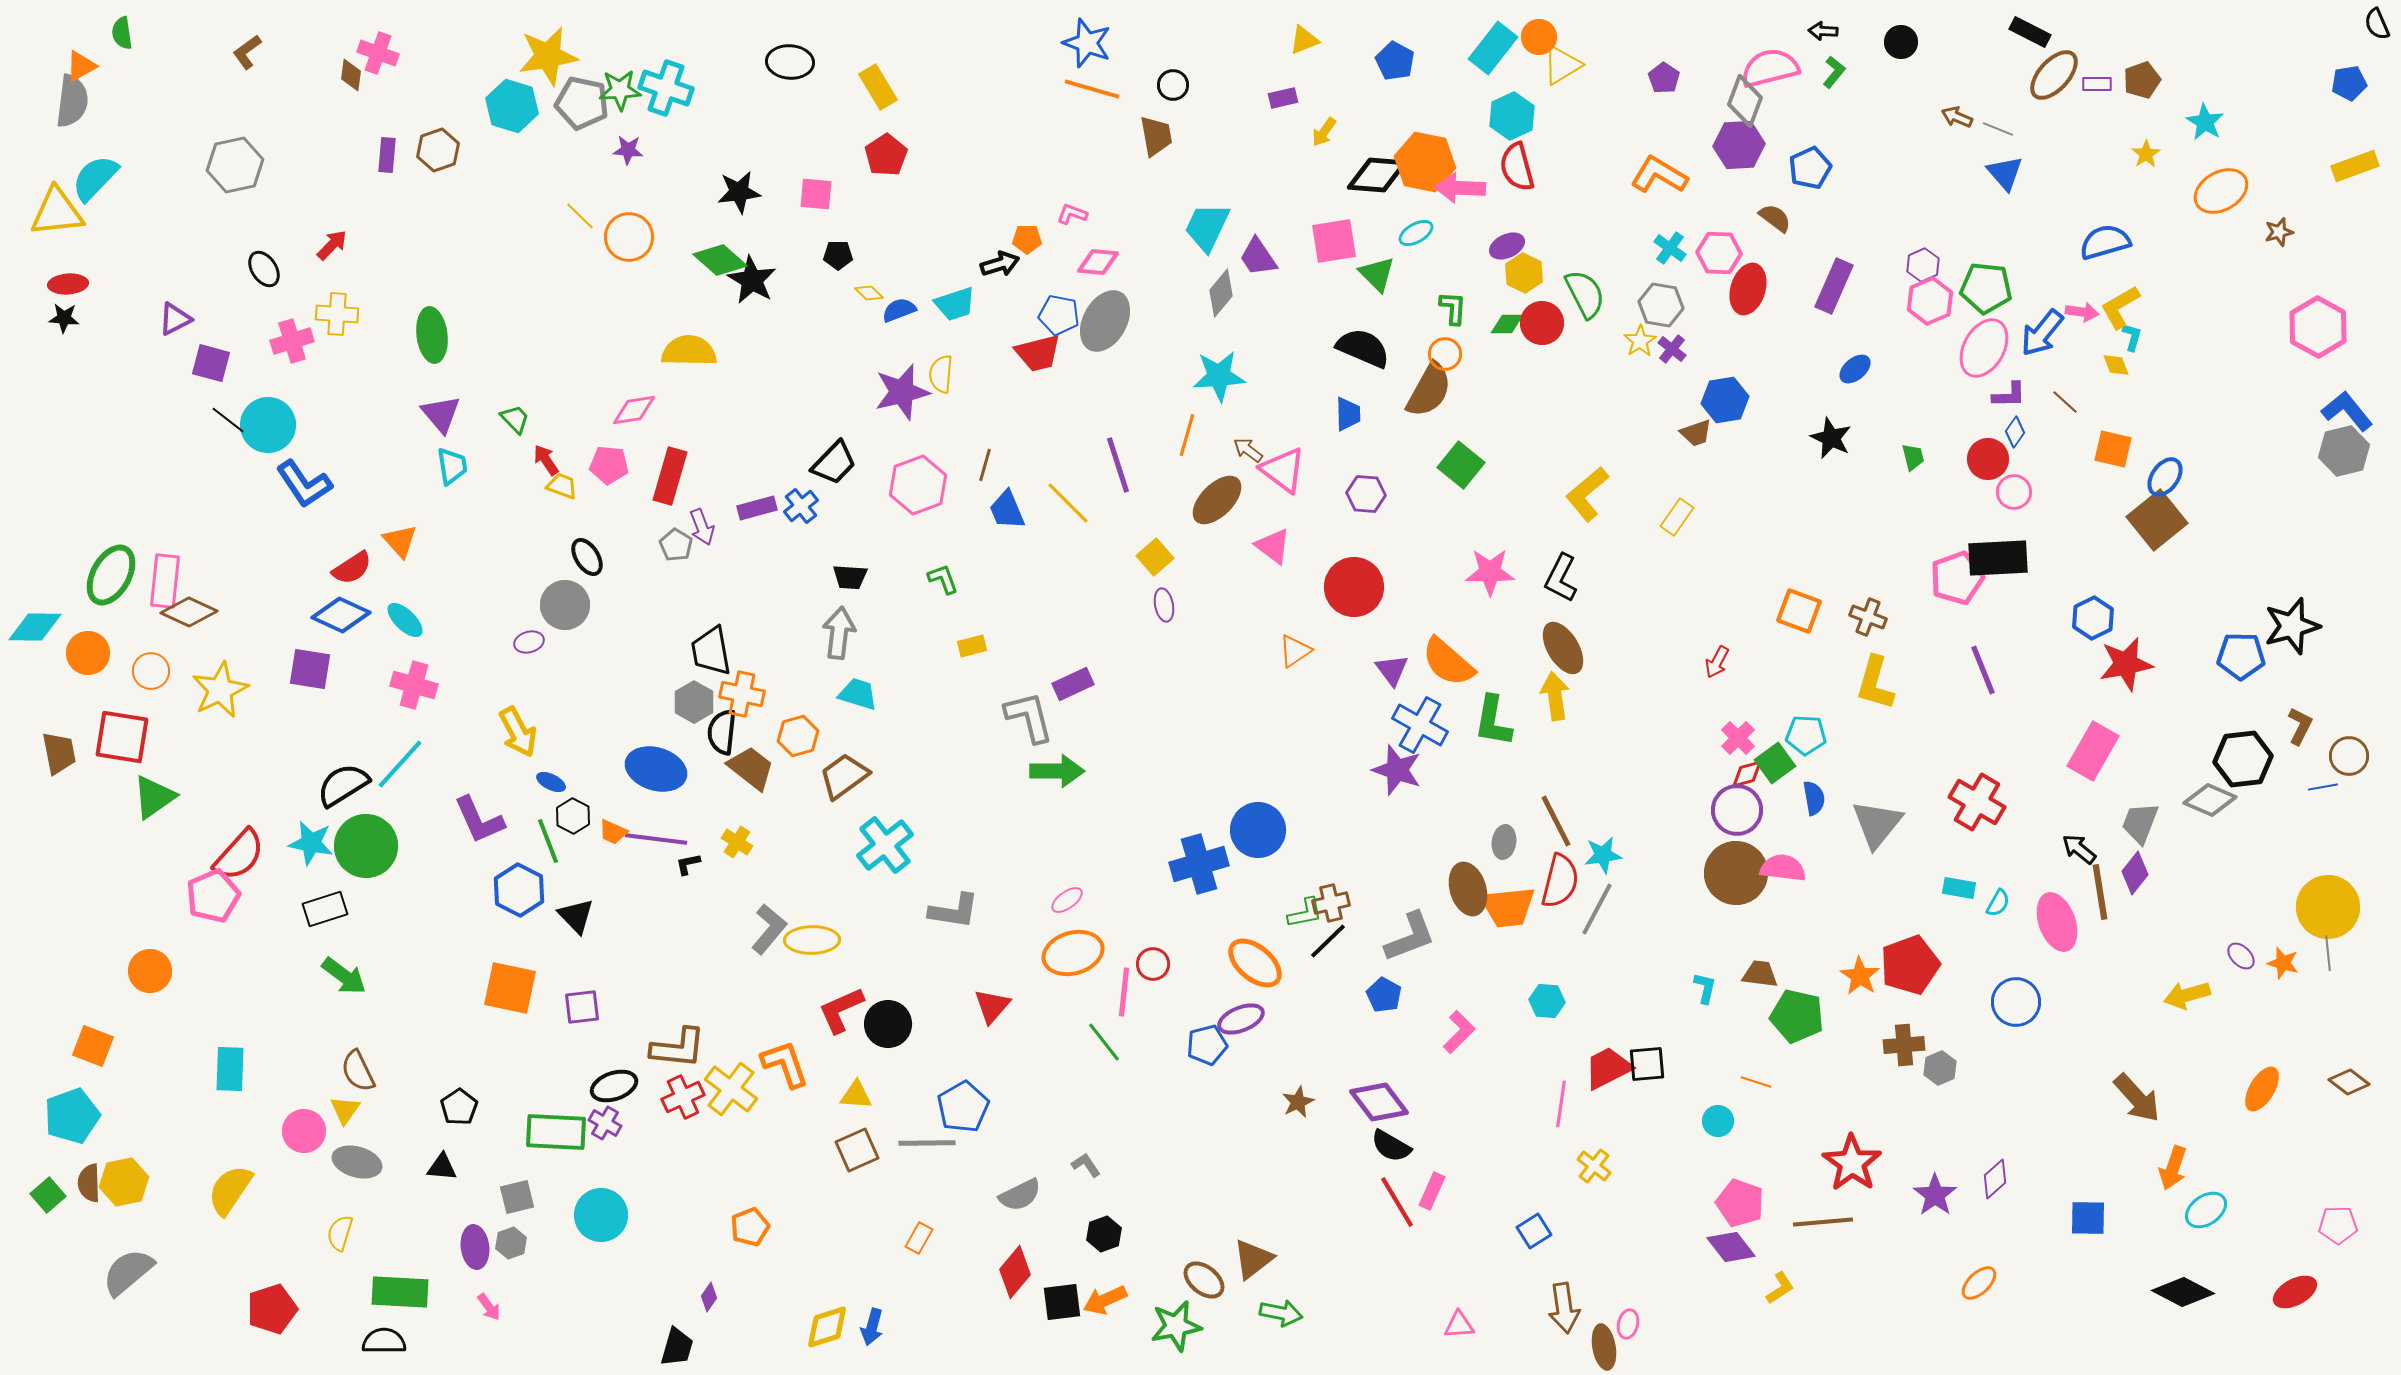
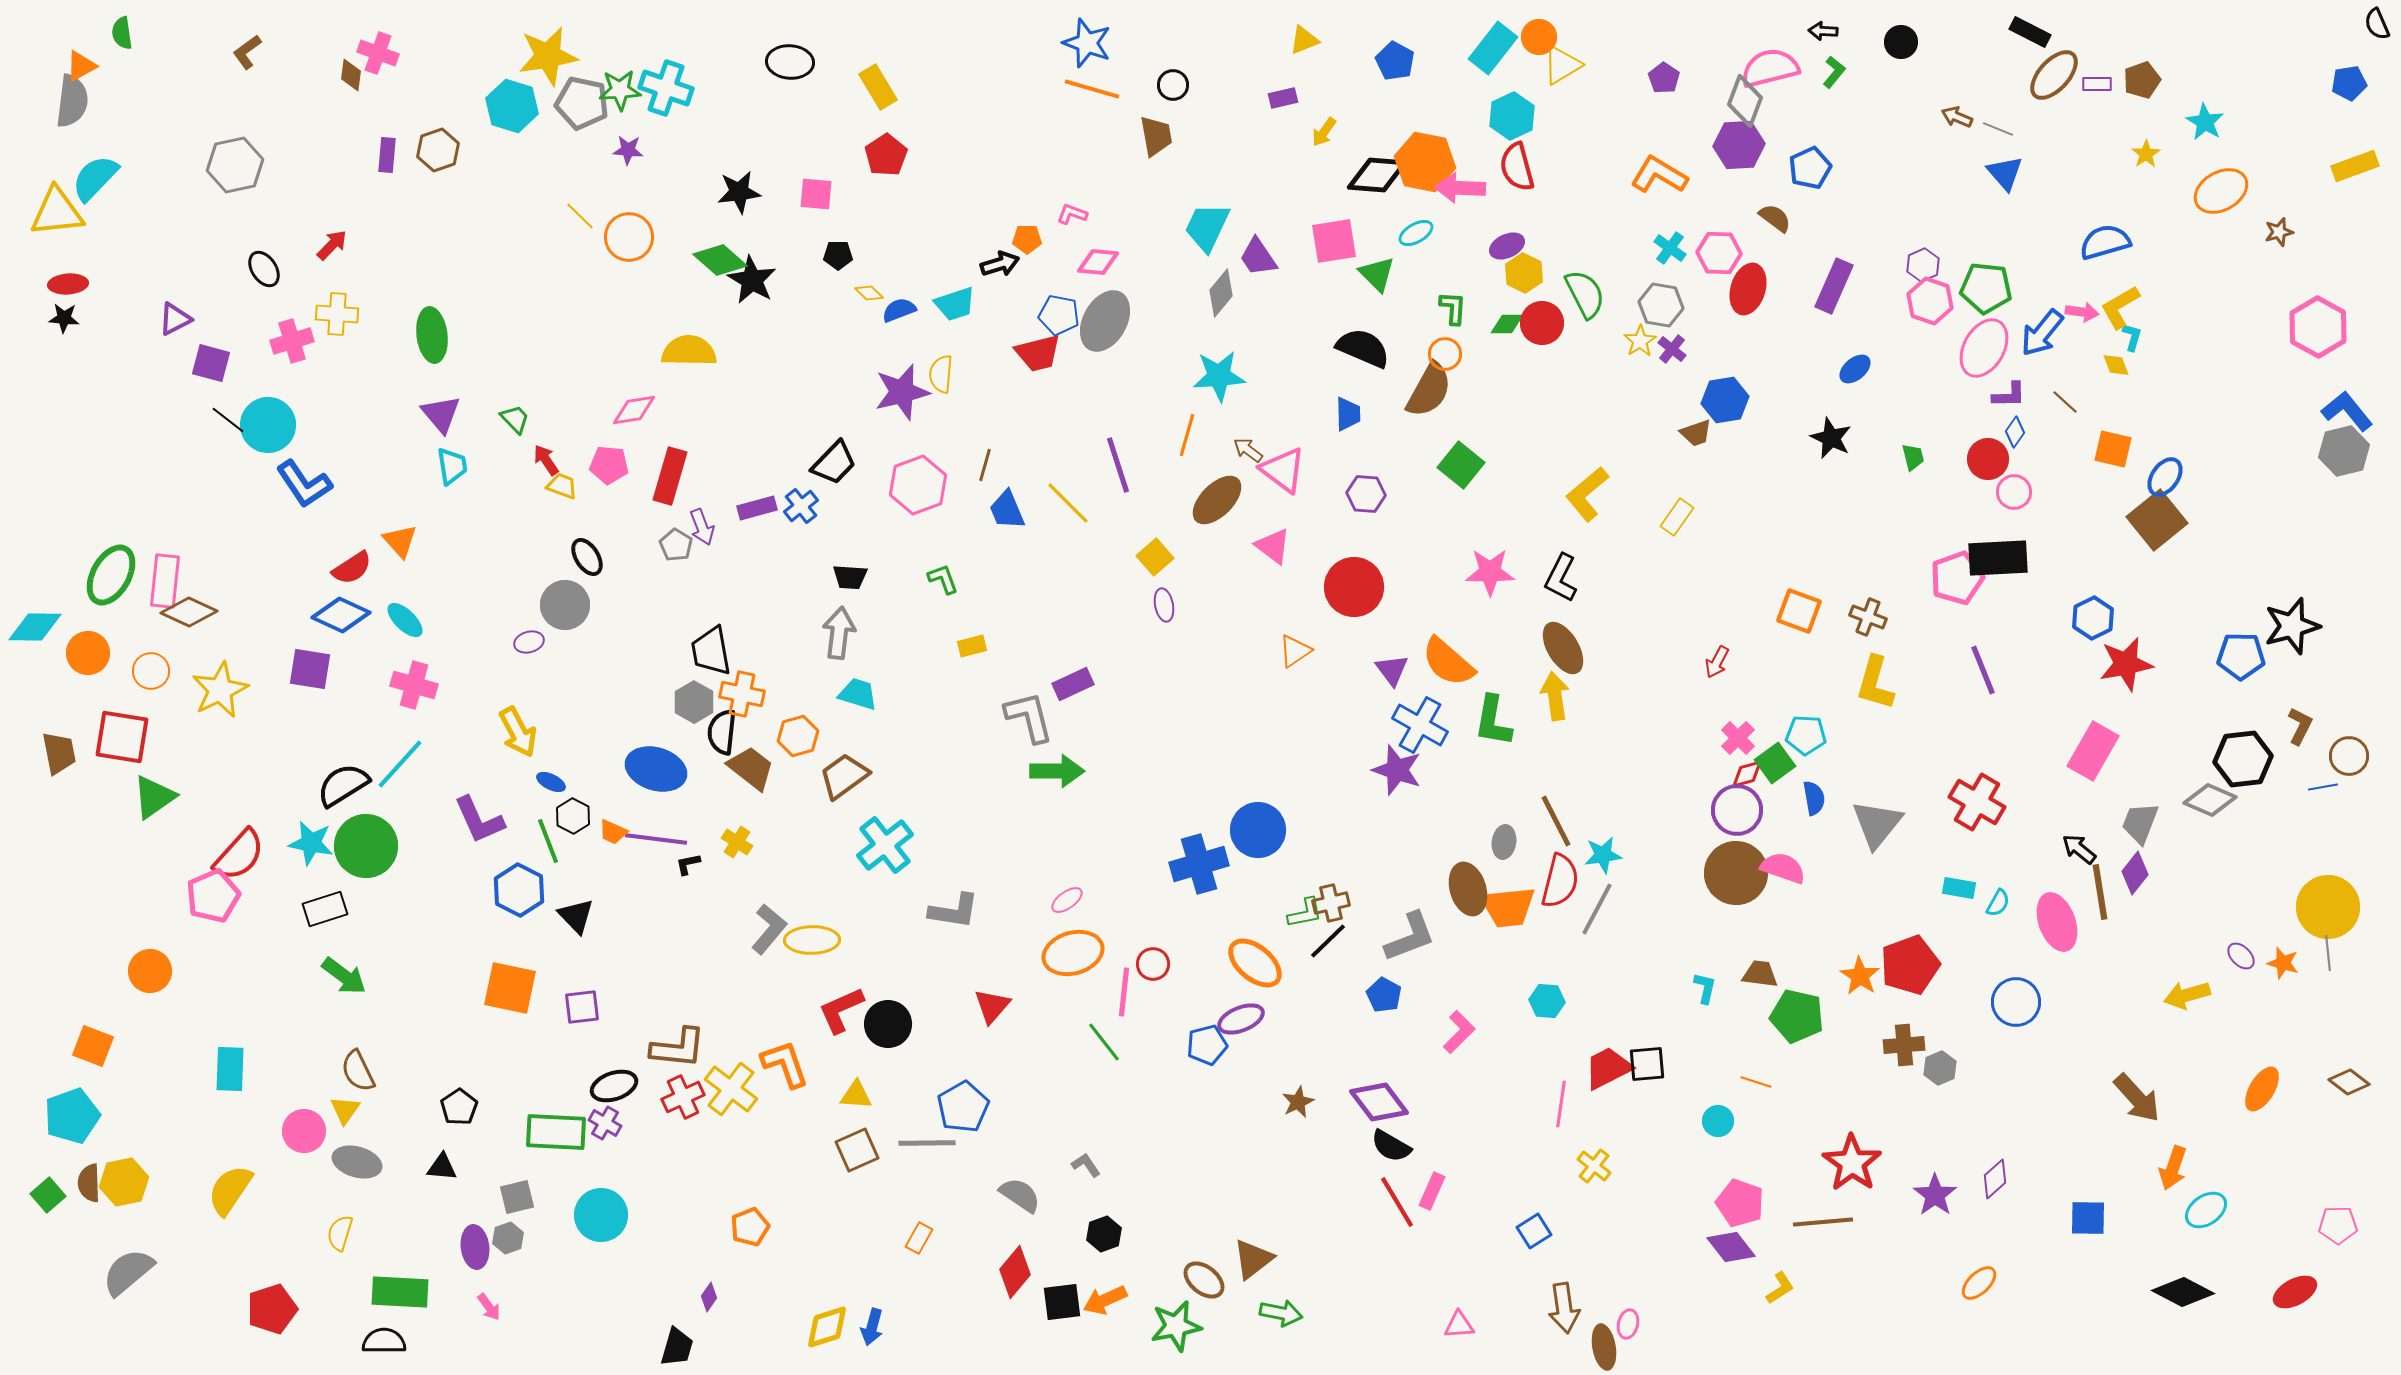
pink hexagon at (1930, 301): rotated 18 degrees counterclockwise
pink semicircle at (1783, 868): rotated 12 degrees clockwise
gray semicircle at (1020, 1195): rotated 120 degrees counterclockwise
gray hexagon at (511, 1243): moved 3 px left, 5 px up
